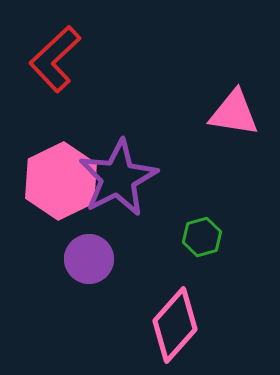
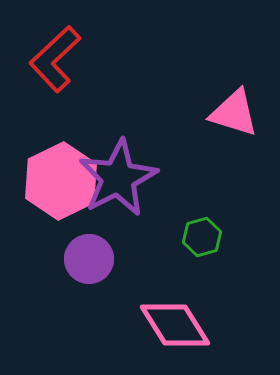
pink triangle: rotated 8 degrees clockwise
pink diamond: rotated 74 degrees counterclockwise
